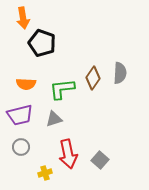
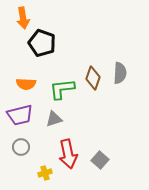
brown diamond: rotated 15 degrees counterclockwise
